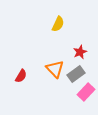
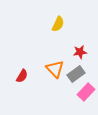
red star: rotated 16 degrees clockwise
red semicircle: moved 1 px right
